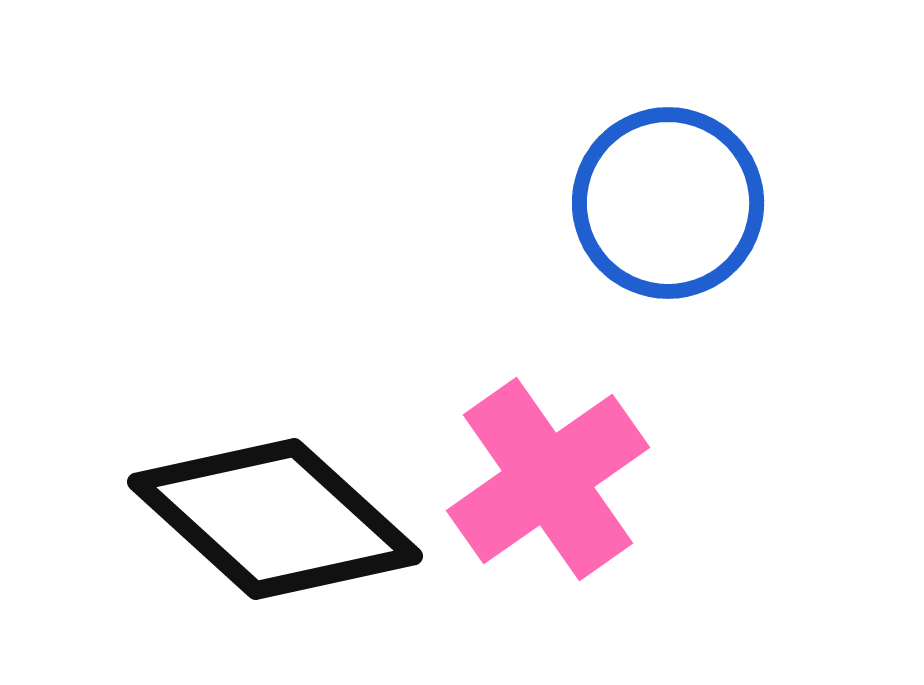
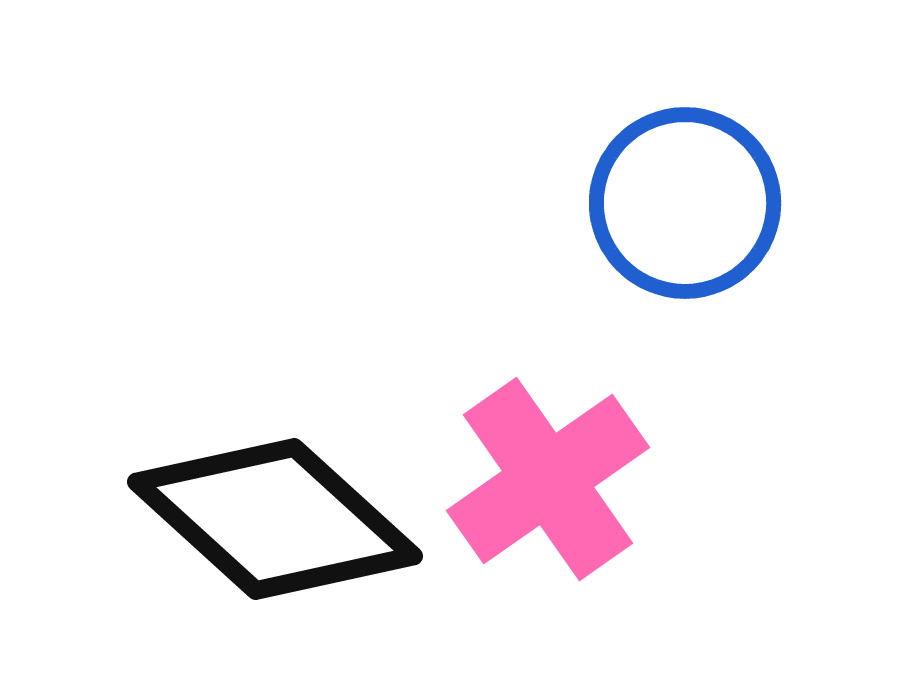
blue circle: moved 17 px right
